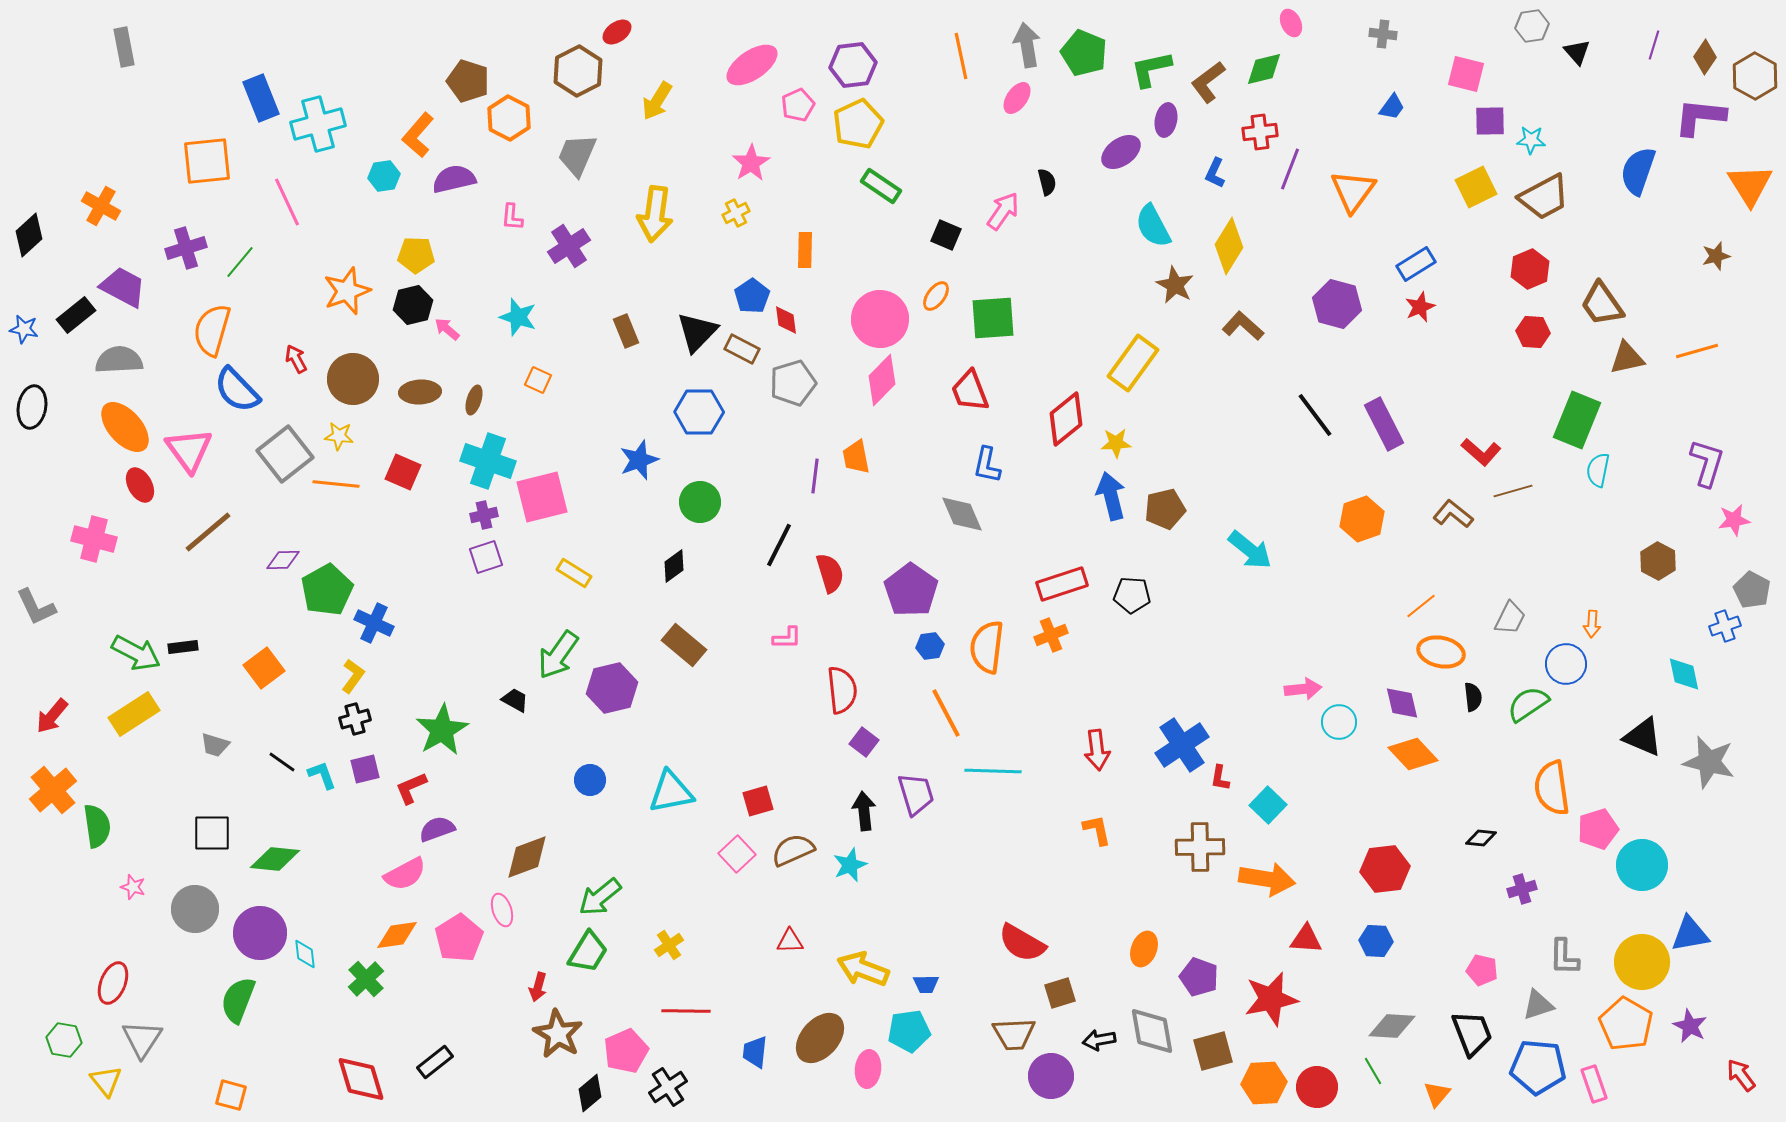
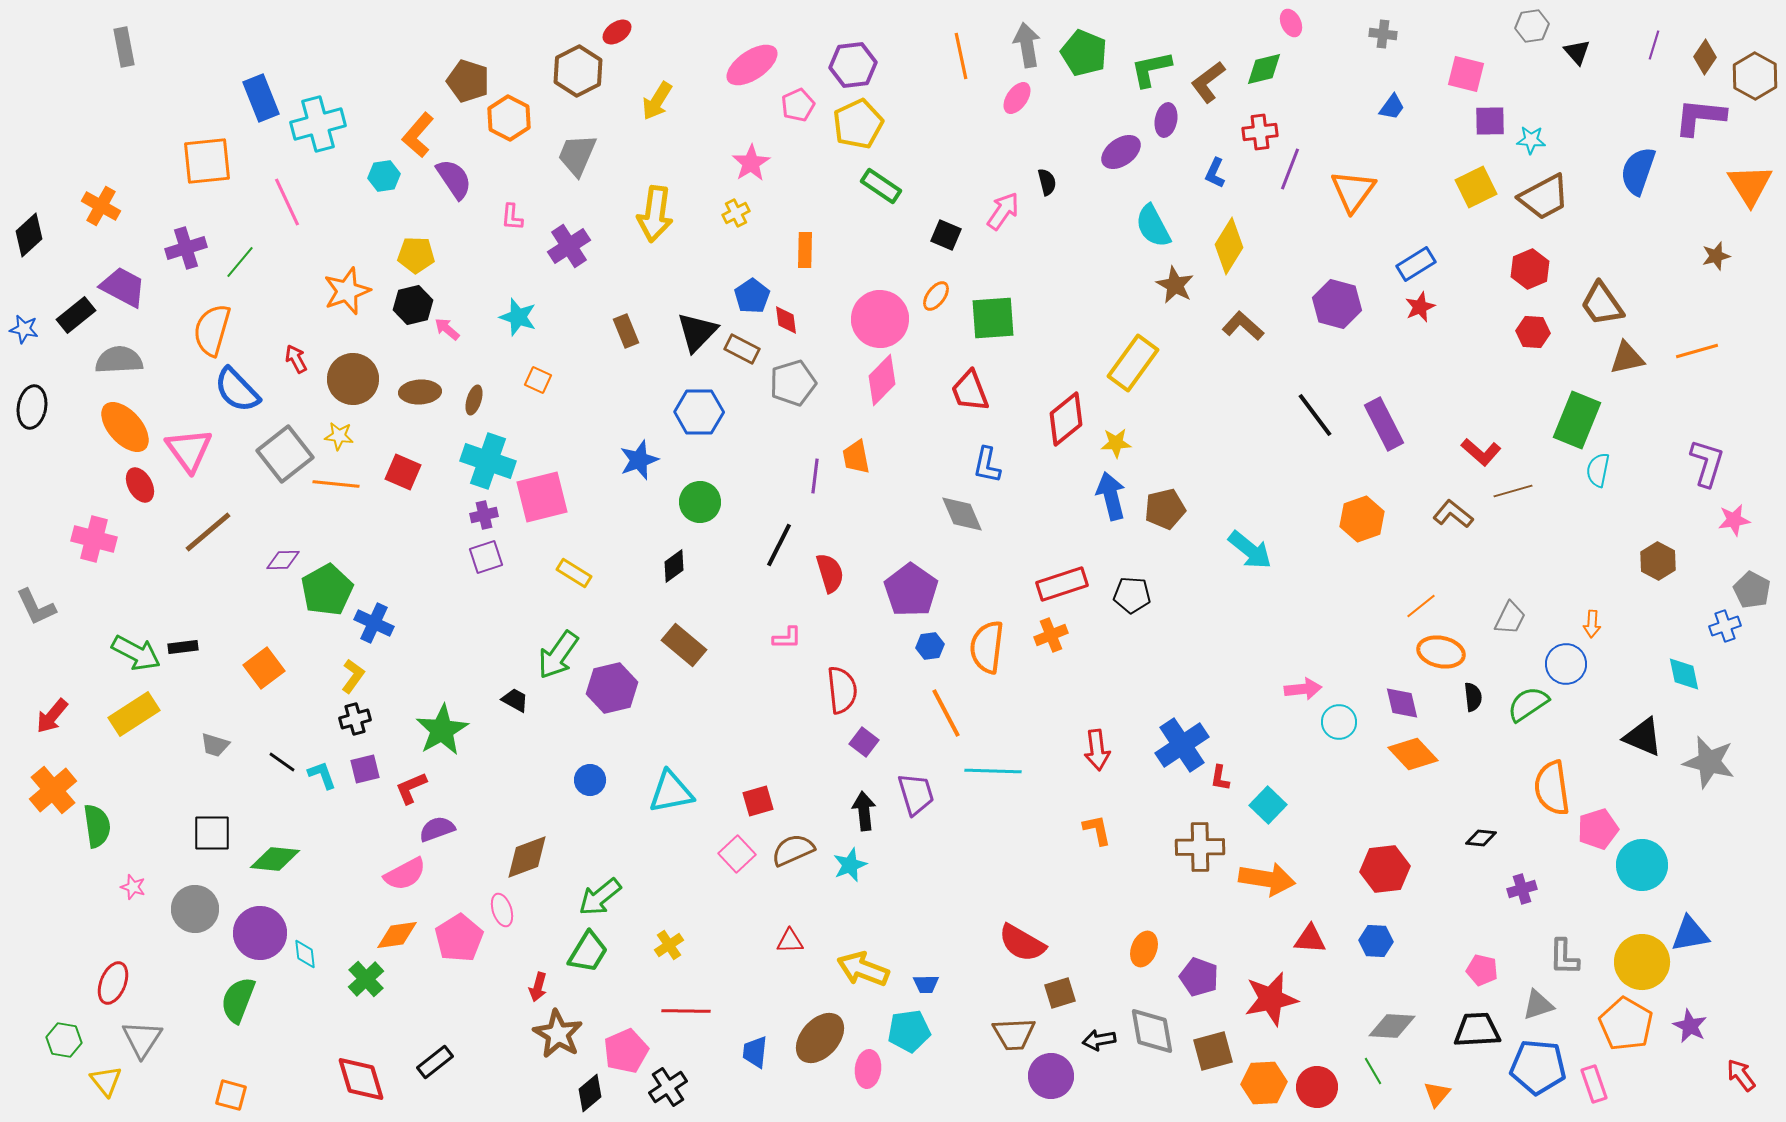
purple semicircle at (454, 179): rotated 69 degrees clockwise
red triangle at (1306, 939): moved 4 px right
black trapezoid at (1472, 1033): moved 5 px right, 3 px up; rotated 72 degrees counterclockwise
